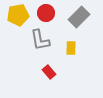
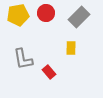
gray L-shape: moved 17 px left, 19 px down
